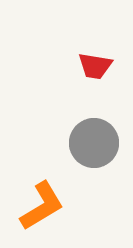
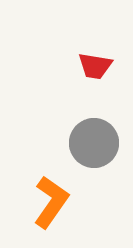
orange L-shape: moved 9 px right, 4 px up; rotated 24 degrees counterclockwise
